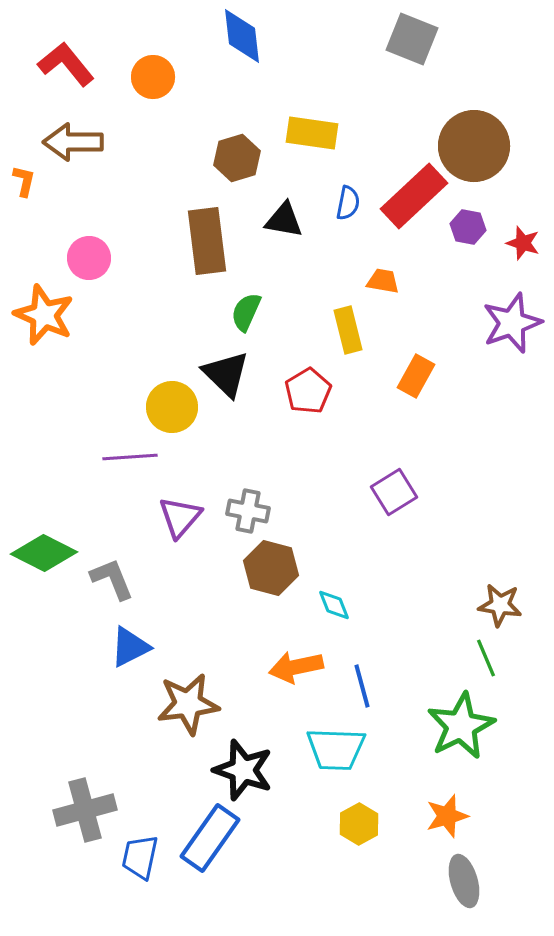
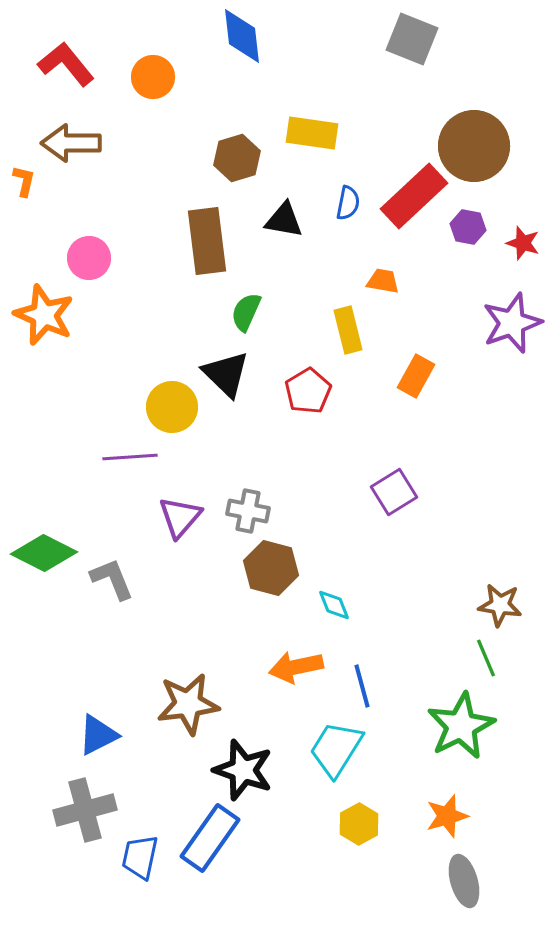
brown arrow at (73, 142): moved 2 px left, 1 px down
blue triangle at (130, 647): moved 32 px left, 88 px down
cyan trapezoid at (336, 749): rotated 120 degrees clockwise
